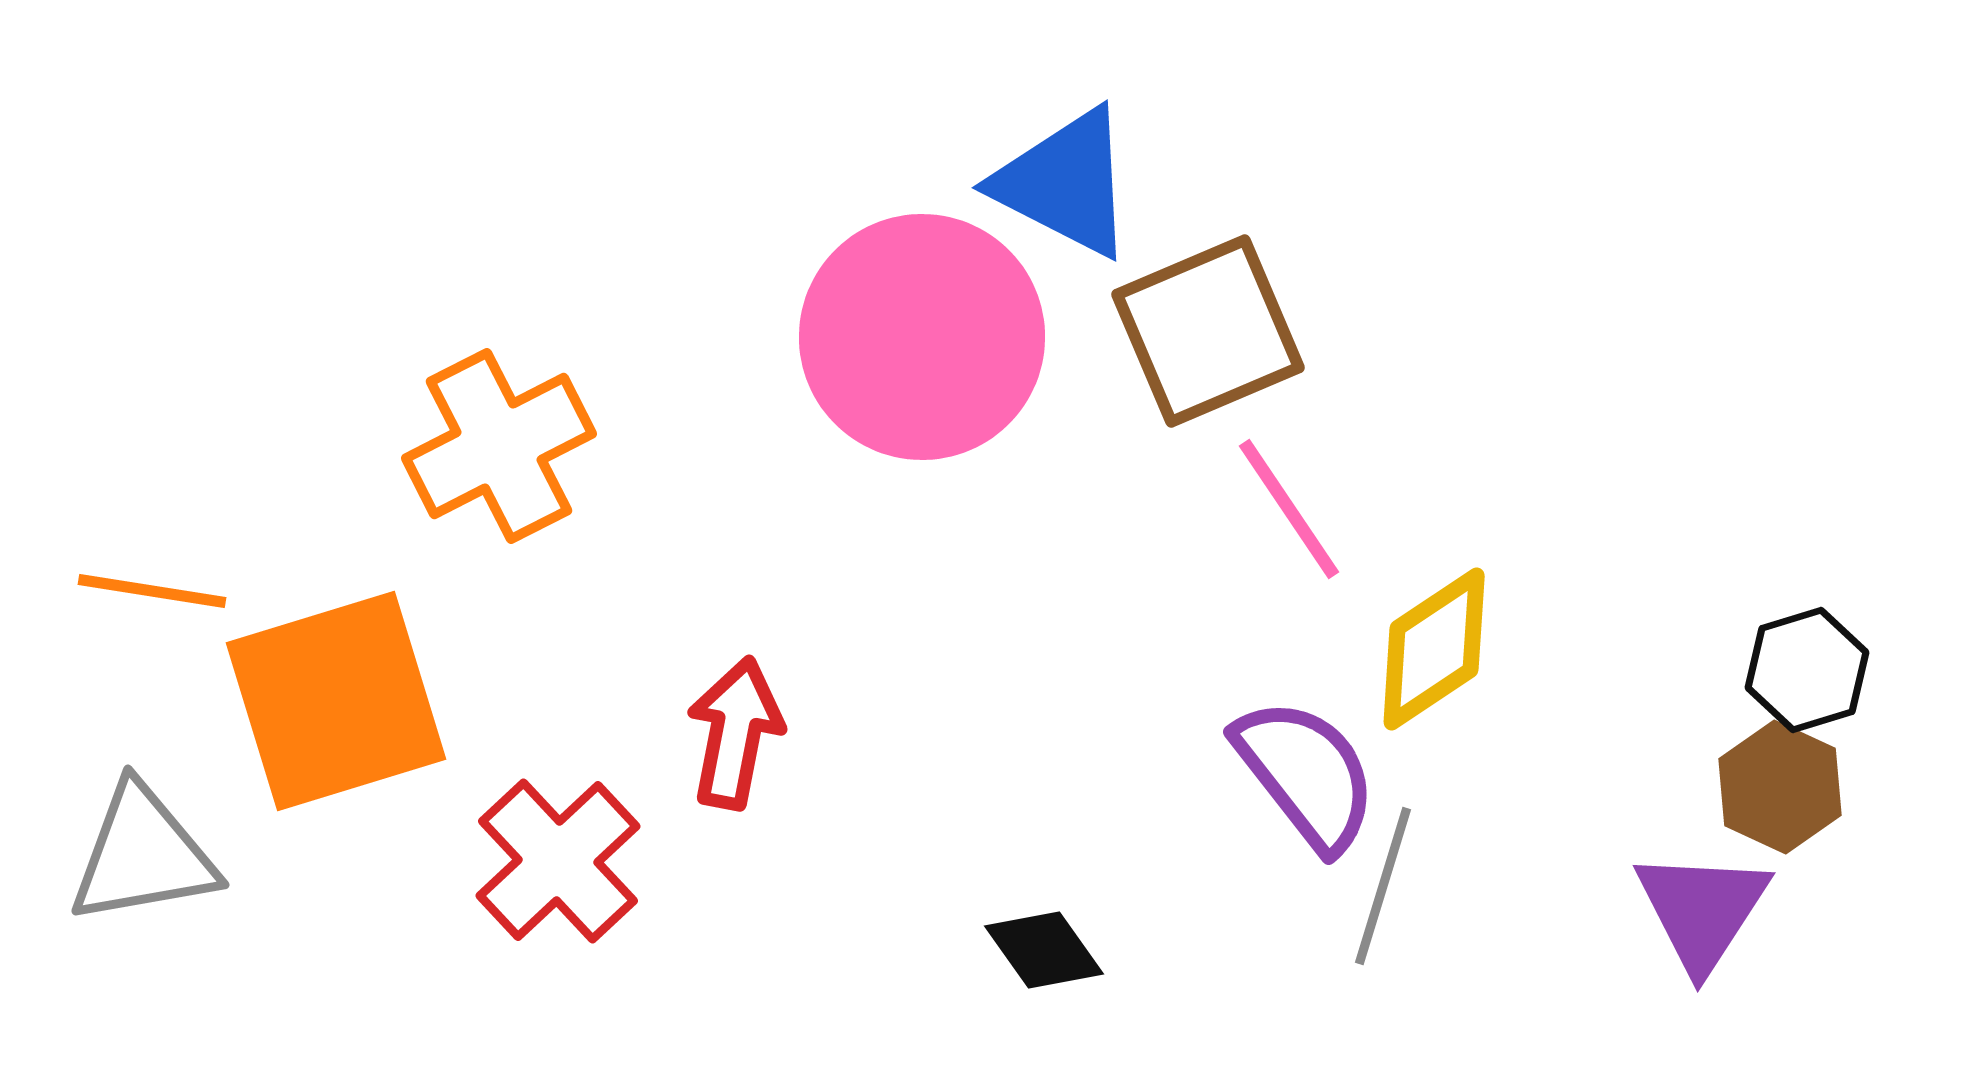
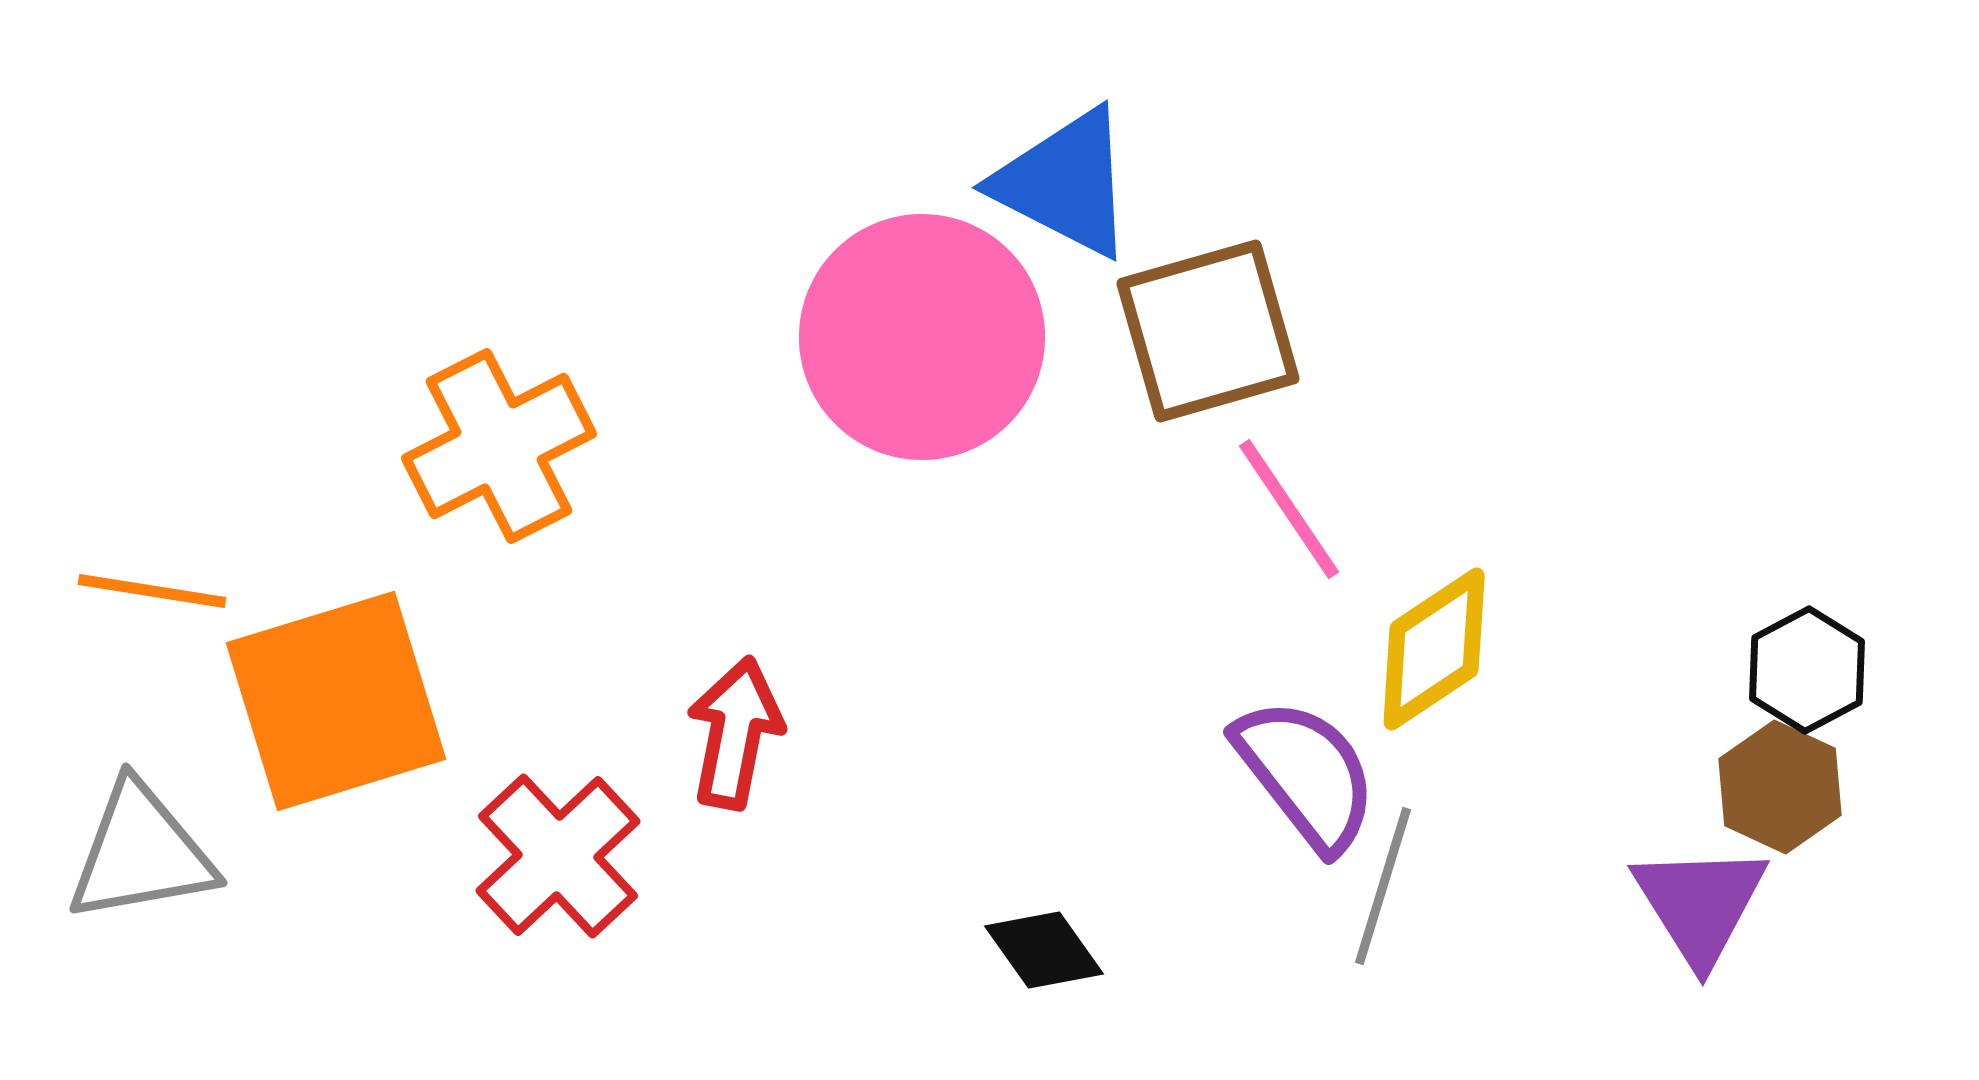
brown square: rotated 7 degrees clockwise
black hexagon: rotated 11 degrees counterclockwise
gray triangle: moved 2 px left, 2 px up
red cross: moved 5 px up
purple triangle: moved 2 px left, 6 px up; rotated 5 degrees counterclockwise
